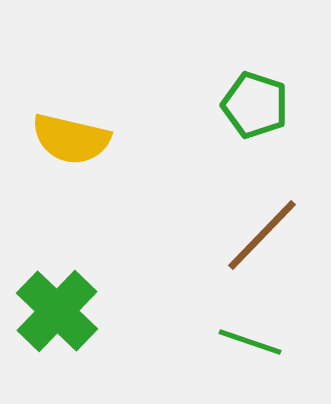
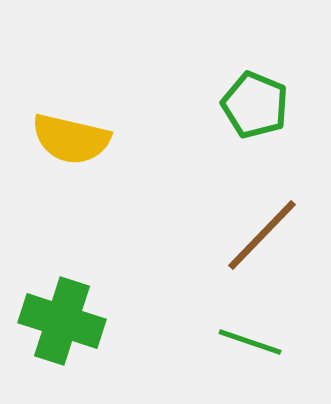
green pentagon: rotated 4 degrees clockwise
green cross: moved 5 px right, 10 px down; rotated 26 degrees counterclockwise
